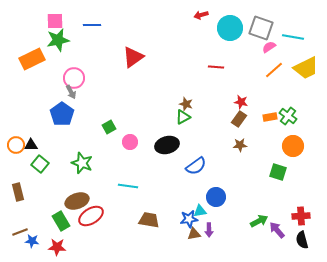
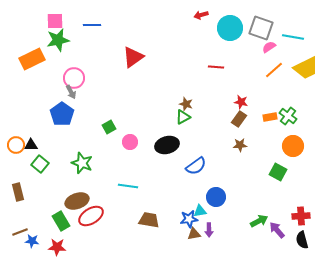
green square at (278, 172): rotated 12 degrees clockwise
